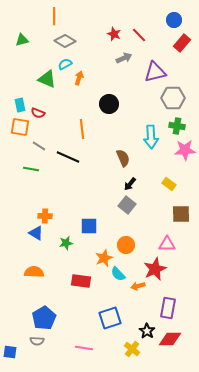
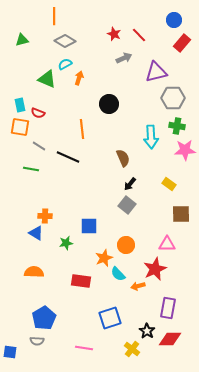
purple triangle at (155, 72): moved 1 px right
